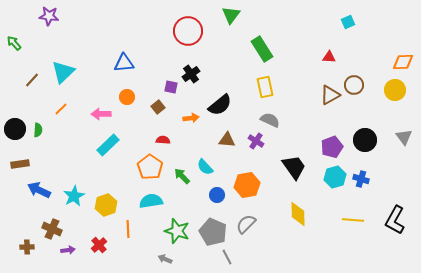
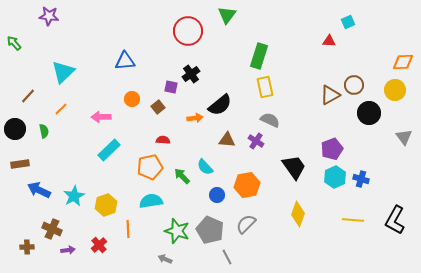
green triangle at (231, 15): moved 4 px left
green rectangle at (262, 49): moved 3 px left, 7 px down; rotated 50 degrees clockwise
red triangle at (329, 57): moved 16 px up
blue triangle at (124, 63): moved 1 px right, 2 px up
brown line at (32, 80): moved 4 px left, 16 px down
orange circle at (127, 97): moved 5 px right, 2 px down
pink arrow at (101, 114): moved 3 px down
orange arrow at (191, 118): moved 4 px right
green semicircle at (38, 130): moved 6 px right, 1 px down; rotated 16 degrees counterclockwise
black circle at (365, 140): moved 4 px right, 27 px up
cyan rectangle at (108, 145): moved 1 px right, 5 px down
purple pentagon at (332, 147): moved 2 px down
orange pentagon at (150, 167): rotated 25 degrees clockwise
cyan hexagon at (335, 177): rotated 10 degrees counterclockwise
yellow diamond at (298, 214): rotated 20 degrees clockwise
gray pentagon at (213, 232): moved 3 px left, 2 px up
